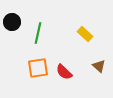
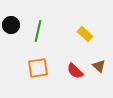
black circle: moved 1 px left, 3 px down
green line: moved 2 px up
red semicircle: moved 11 px right, 1 px up
